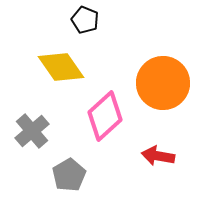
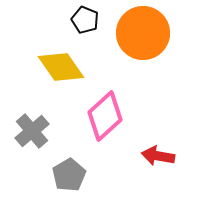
orange circle: moved 20 px left, 50 px up
